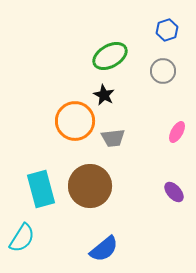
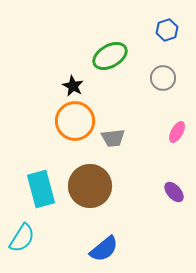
gray circle: moved 7 px down
black star: moved 31 px left, 9 px up
